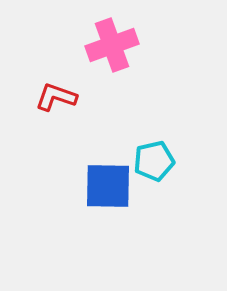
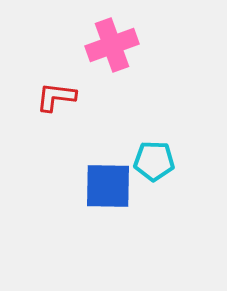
red L-shape: rotated 12 degrees counterclockwise
cyan pentagon: rotated 15 degrees clockwise
